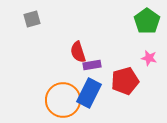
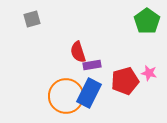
pink star: moved 15 px down
orange circle: moved 3 px right, 4 px up
